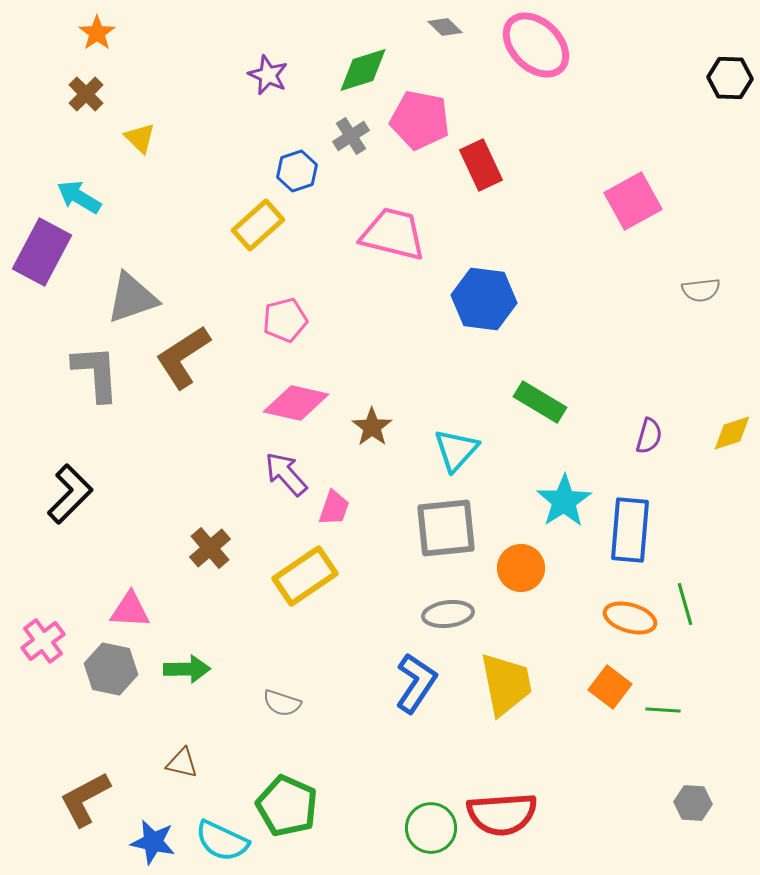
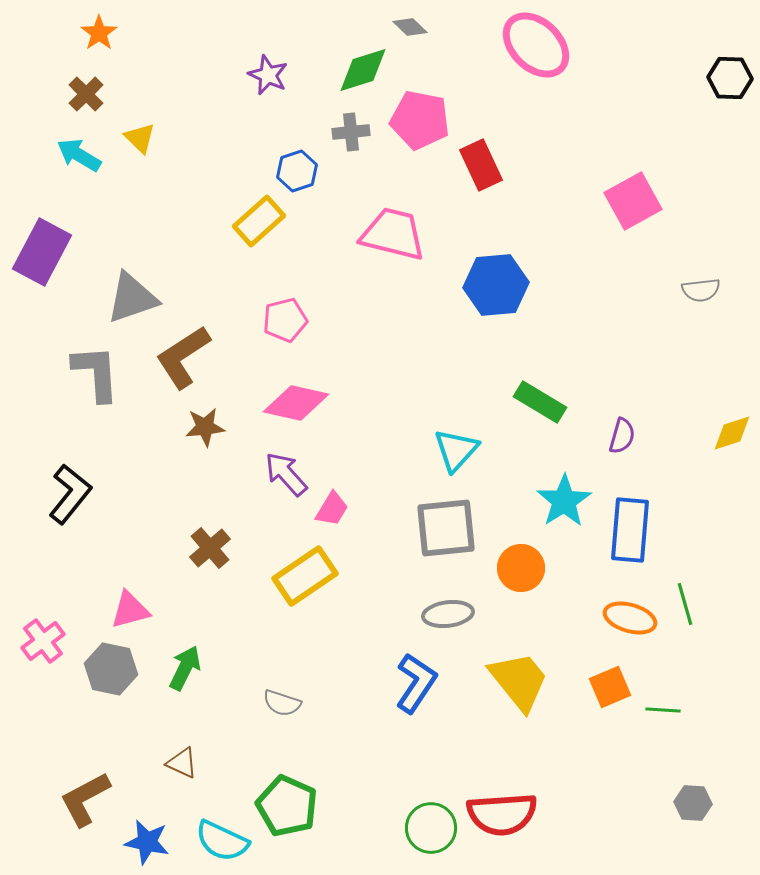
gray diamond at (445, 27): moved 35 px left
orange star at (97, 33): moved 2 px right
gray cross at (351, 136): moved 4 px up; rotated 27 degrees clockwise
cyan arrow at (79, 197): moved 42 px up
yellow rectangle at (258, 225): moved 1 px right, 4 px up
blue hexagon at (484, 299): moved 12 px right, 14 px up; rotated 12 degrees counterclockwise
brown star at (372, 427): moved 167 px left; rotated 30 degrees clockwise
purple semicircle at (649, 436): moved 27 px left
black L-shape at (70, 494): rotated 6 degrees counterclockwise
pink trapezoid at (334, 508): moved 2 px left, 1 px down; rotated 12 degrees clockwise
pink triangle at (130, 610): rotated 18 degrees counterclockwise
green arrow at (187, 669): moved 2 px left, 1 px up; rotated 63 degrees counterclockwise
yellow trapezoid at (506, 684): moved 13 px right, 3 px up; rotated 28 degrees counterclockwise
orange square at (610, 687): rotated 30 degrees clockwise
brown triangle at (182, 763): rotated 12 degrees clockwise
blue star at (153, 842): moved 6 px left
